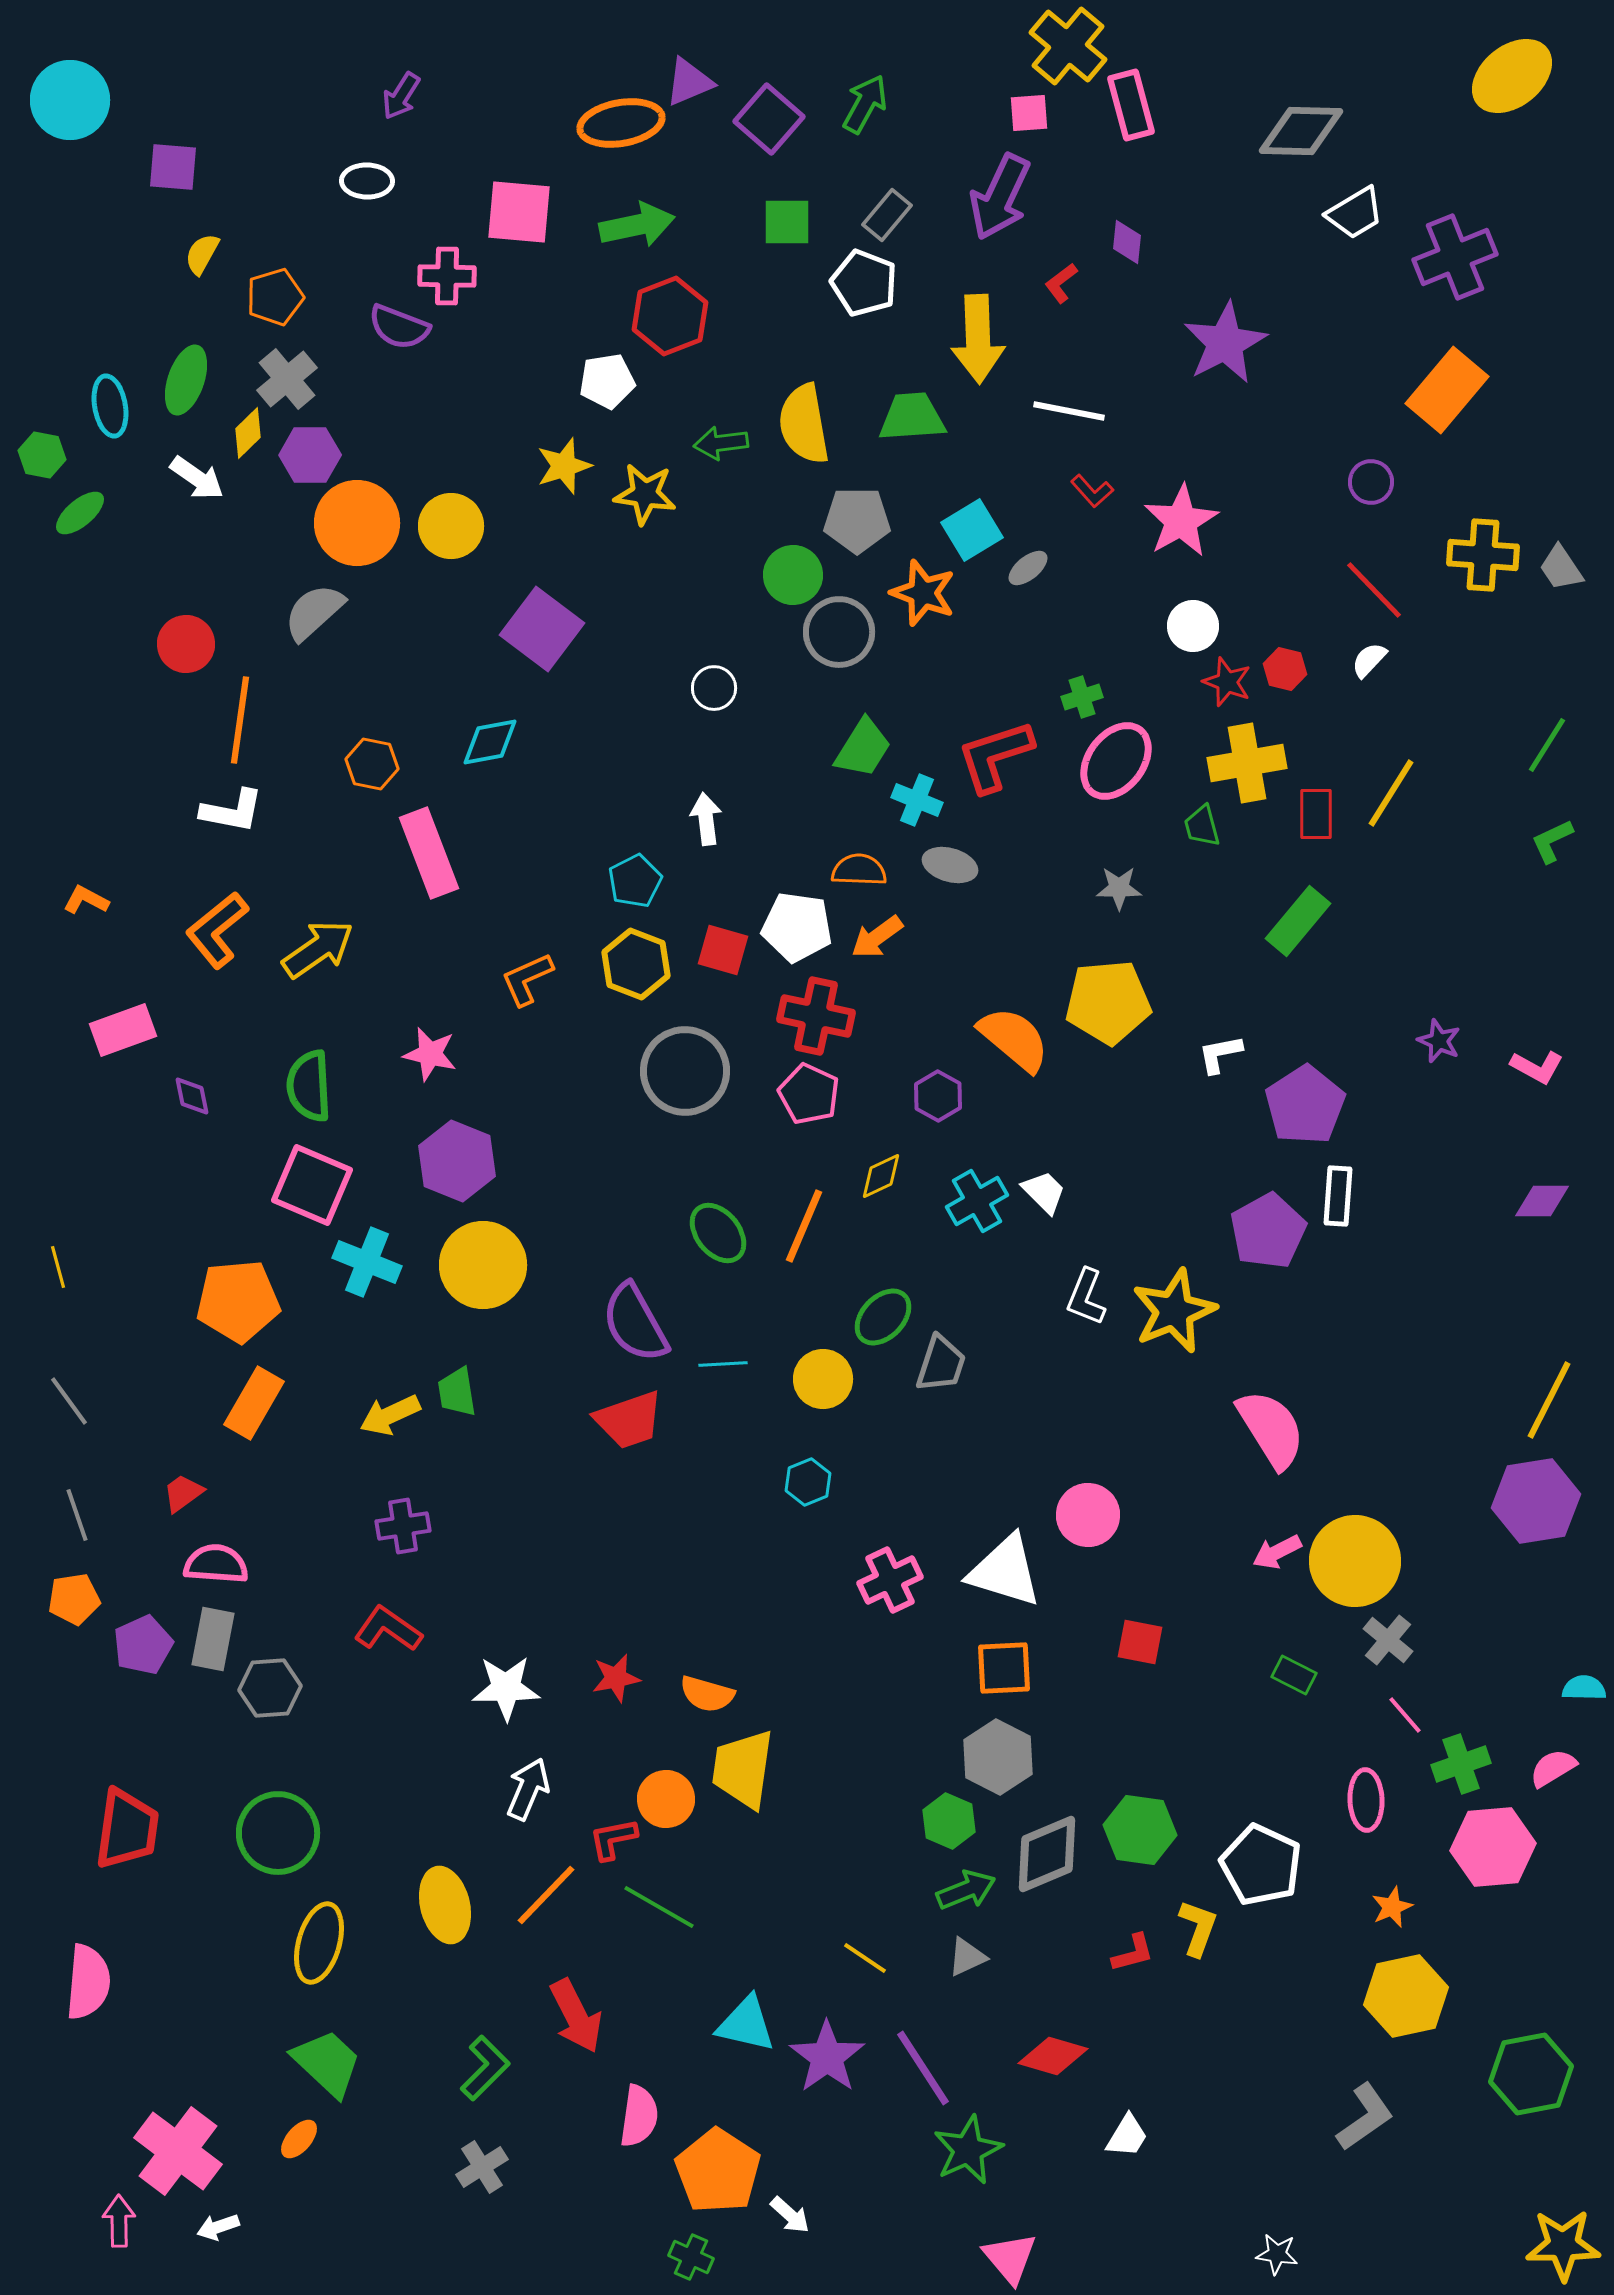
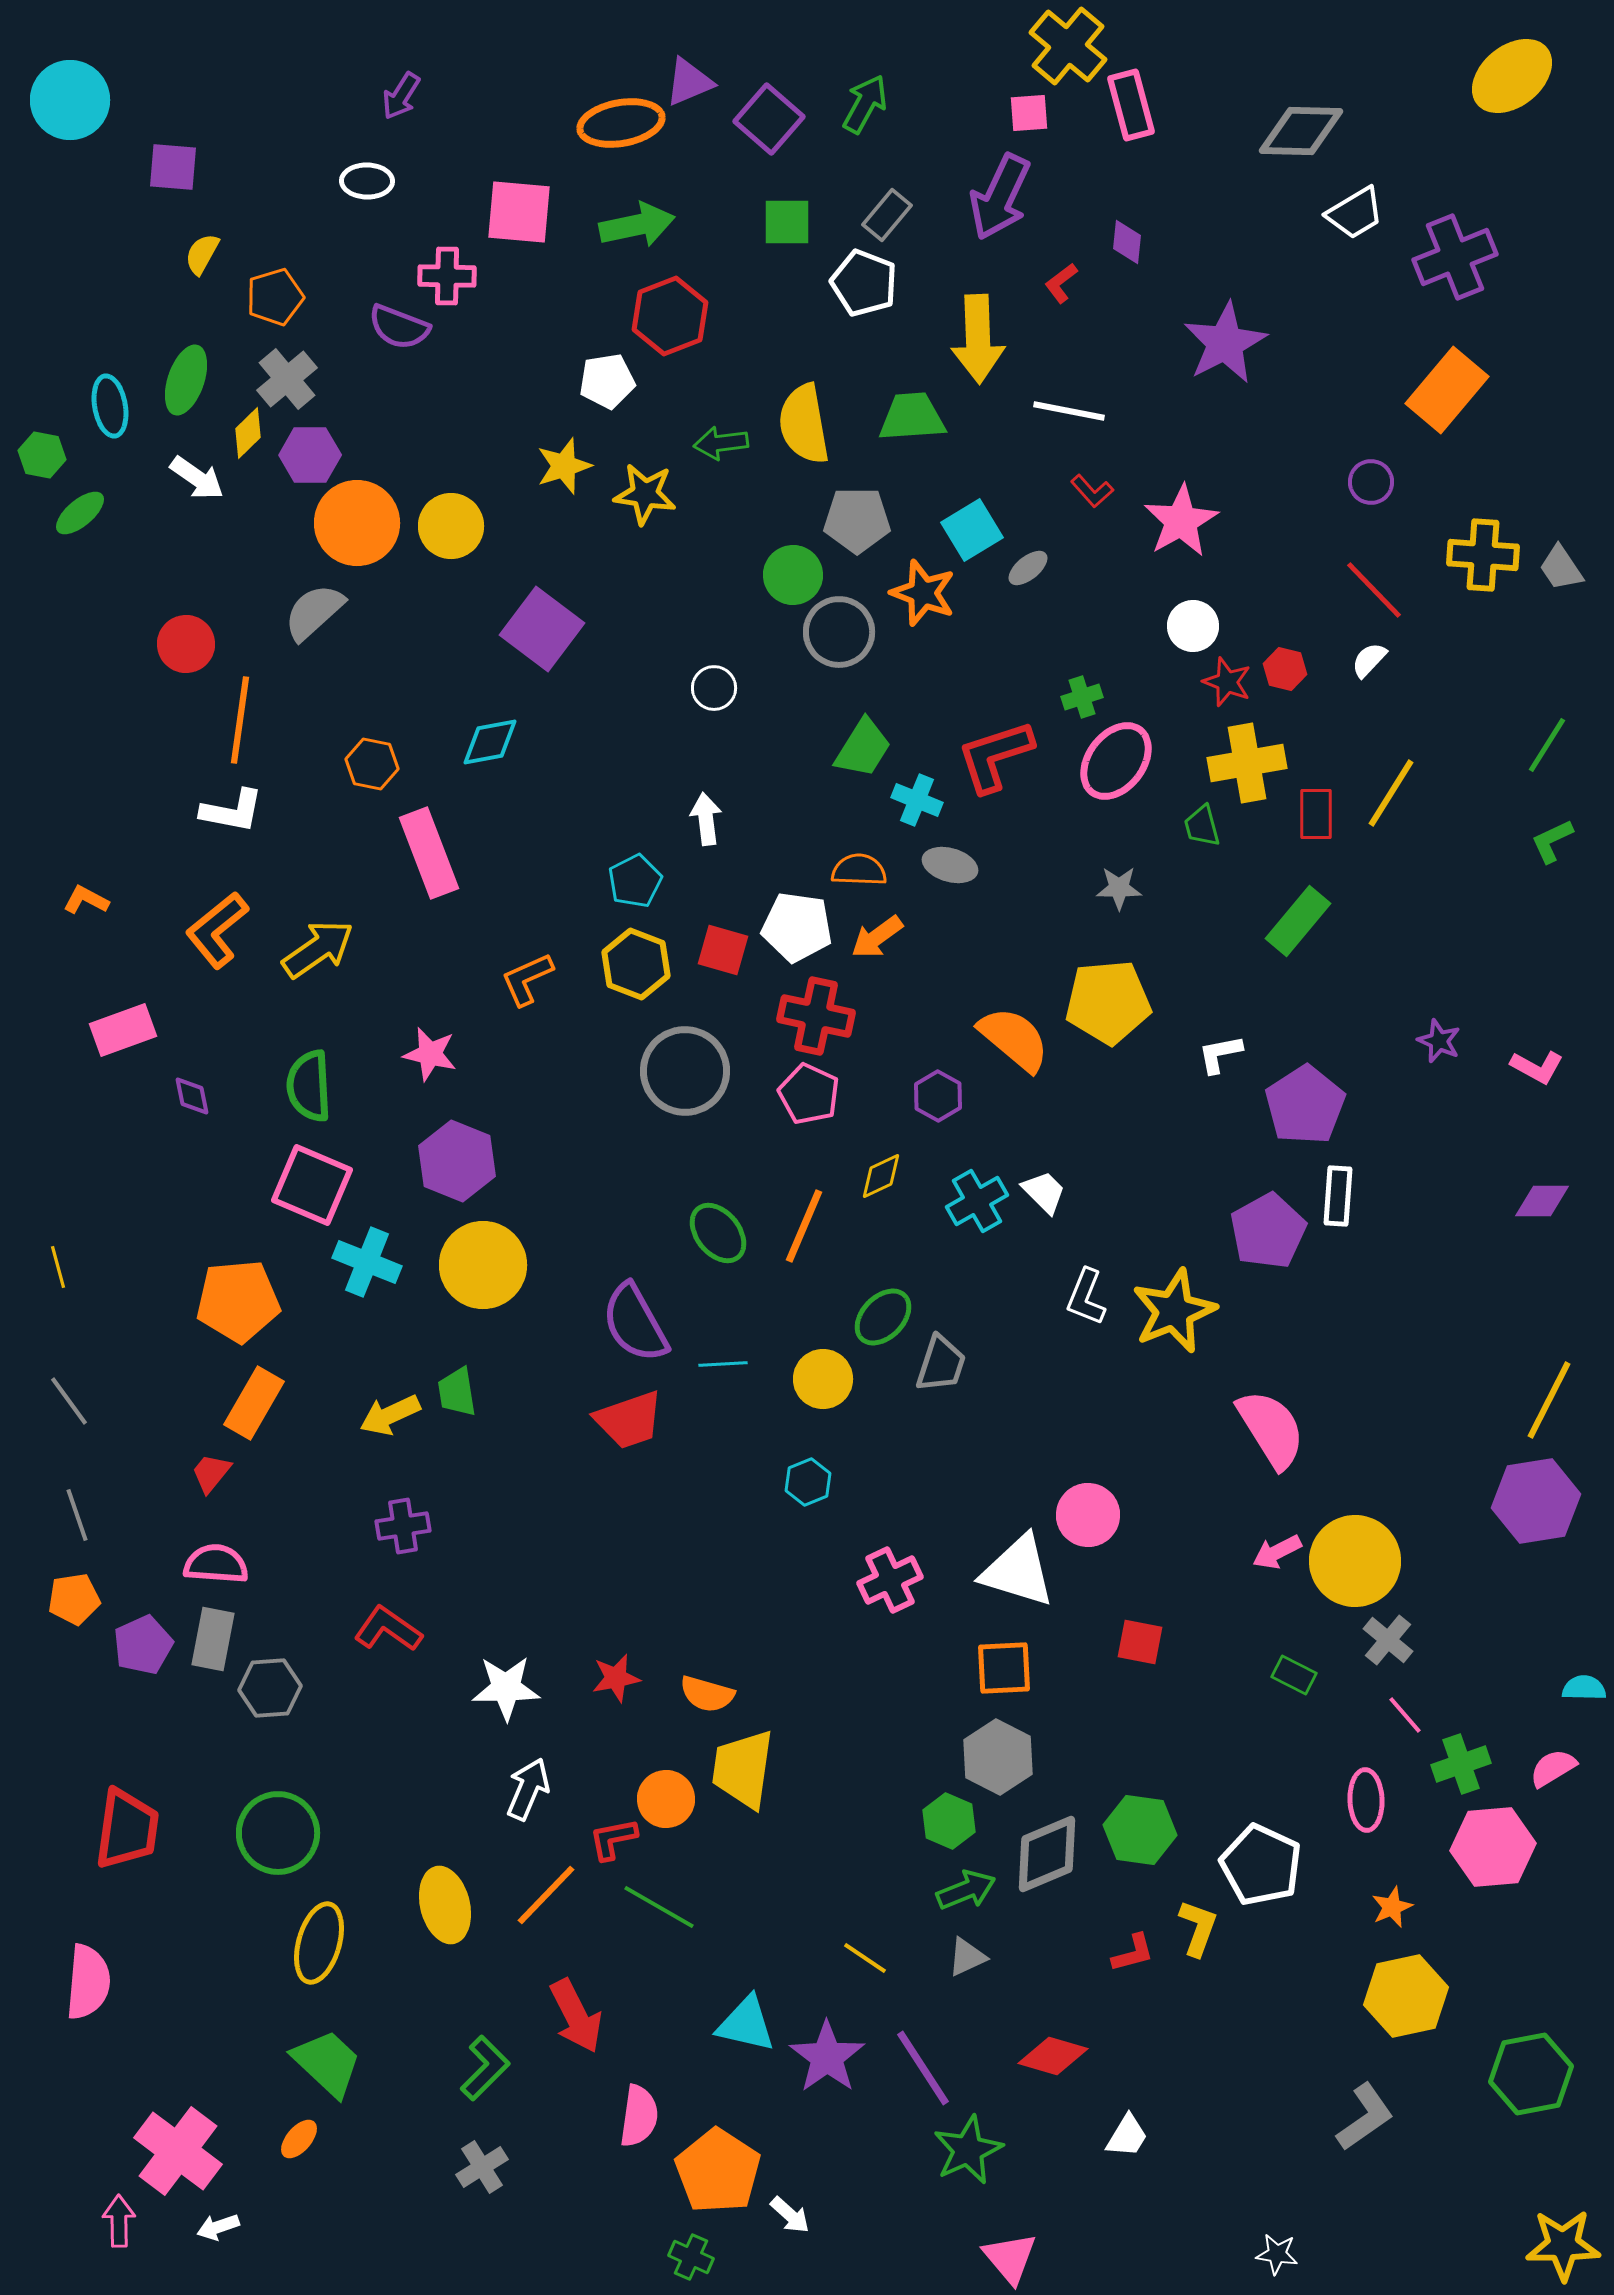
red trapezoid at (183, 1493): moved 28 px right, 20 px up; rotated 15 degrees counterclockwise
white triangle at (1005, 1571): moved 13 px right
